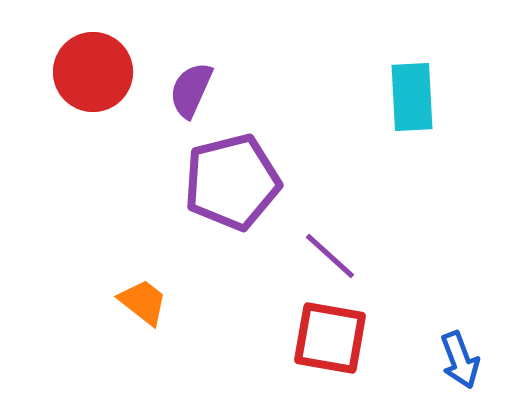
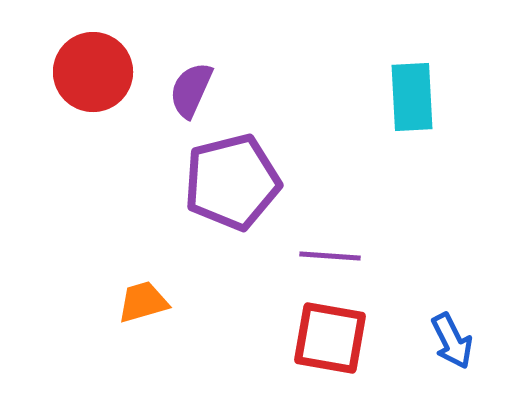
purple line: rotated 38 degrees counterclockwise
orange trapezoid: rotated 54 degrees counterclockwise
blue arrow: moved 8 px left, 19 px up; rotated 6 degrees counterclockwise
